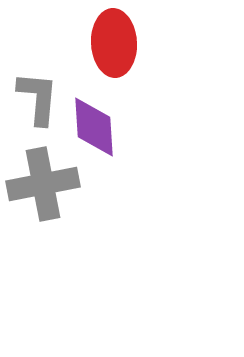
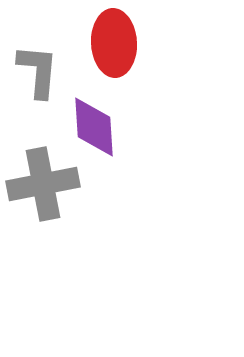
gray L-shape: moved 27 px up
